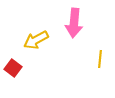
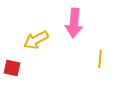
red square: moved 1 px left; rotated 24 degrees counterclockwise
